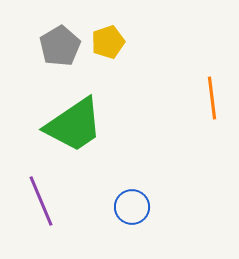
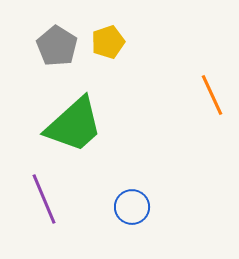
gray pentagon: moved 3 px left; rotated 9 degrees counterclockwise
orange line: moved 3 px up; rotated 18 degrees counterclockwise
green trapezoid: rotated 8 degrees counterclockwise
purple line: moved 3 px right, 2 px up
